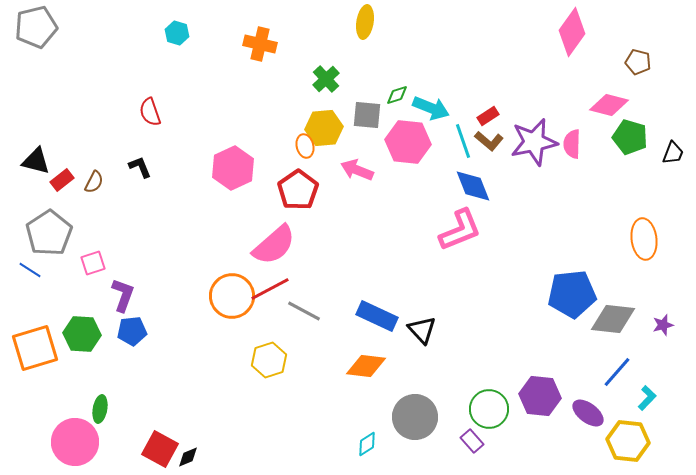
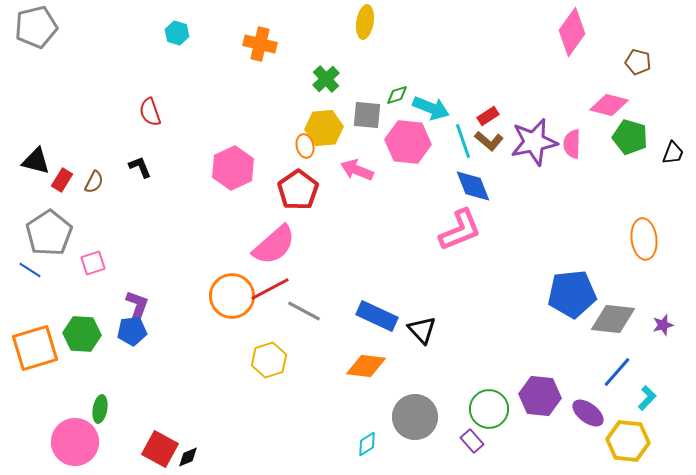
red rectangle at (62, 180): rotated 20 degrees counterclockwise
purple L-shape at (123, 295): moved 14 px right, 12 px down
